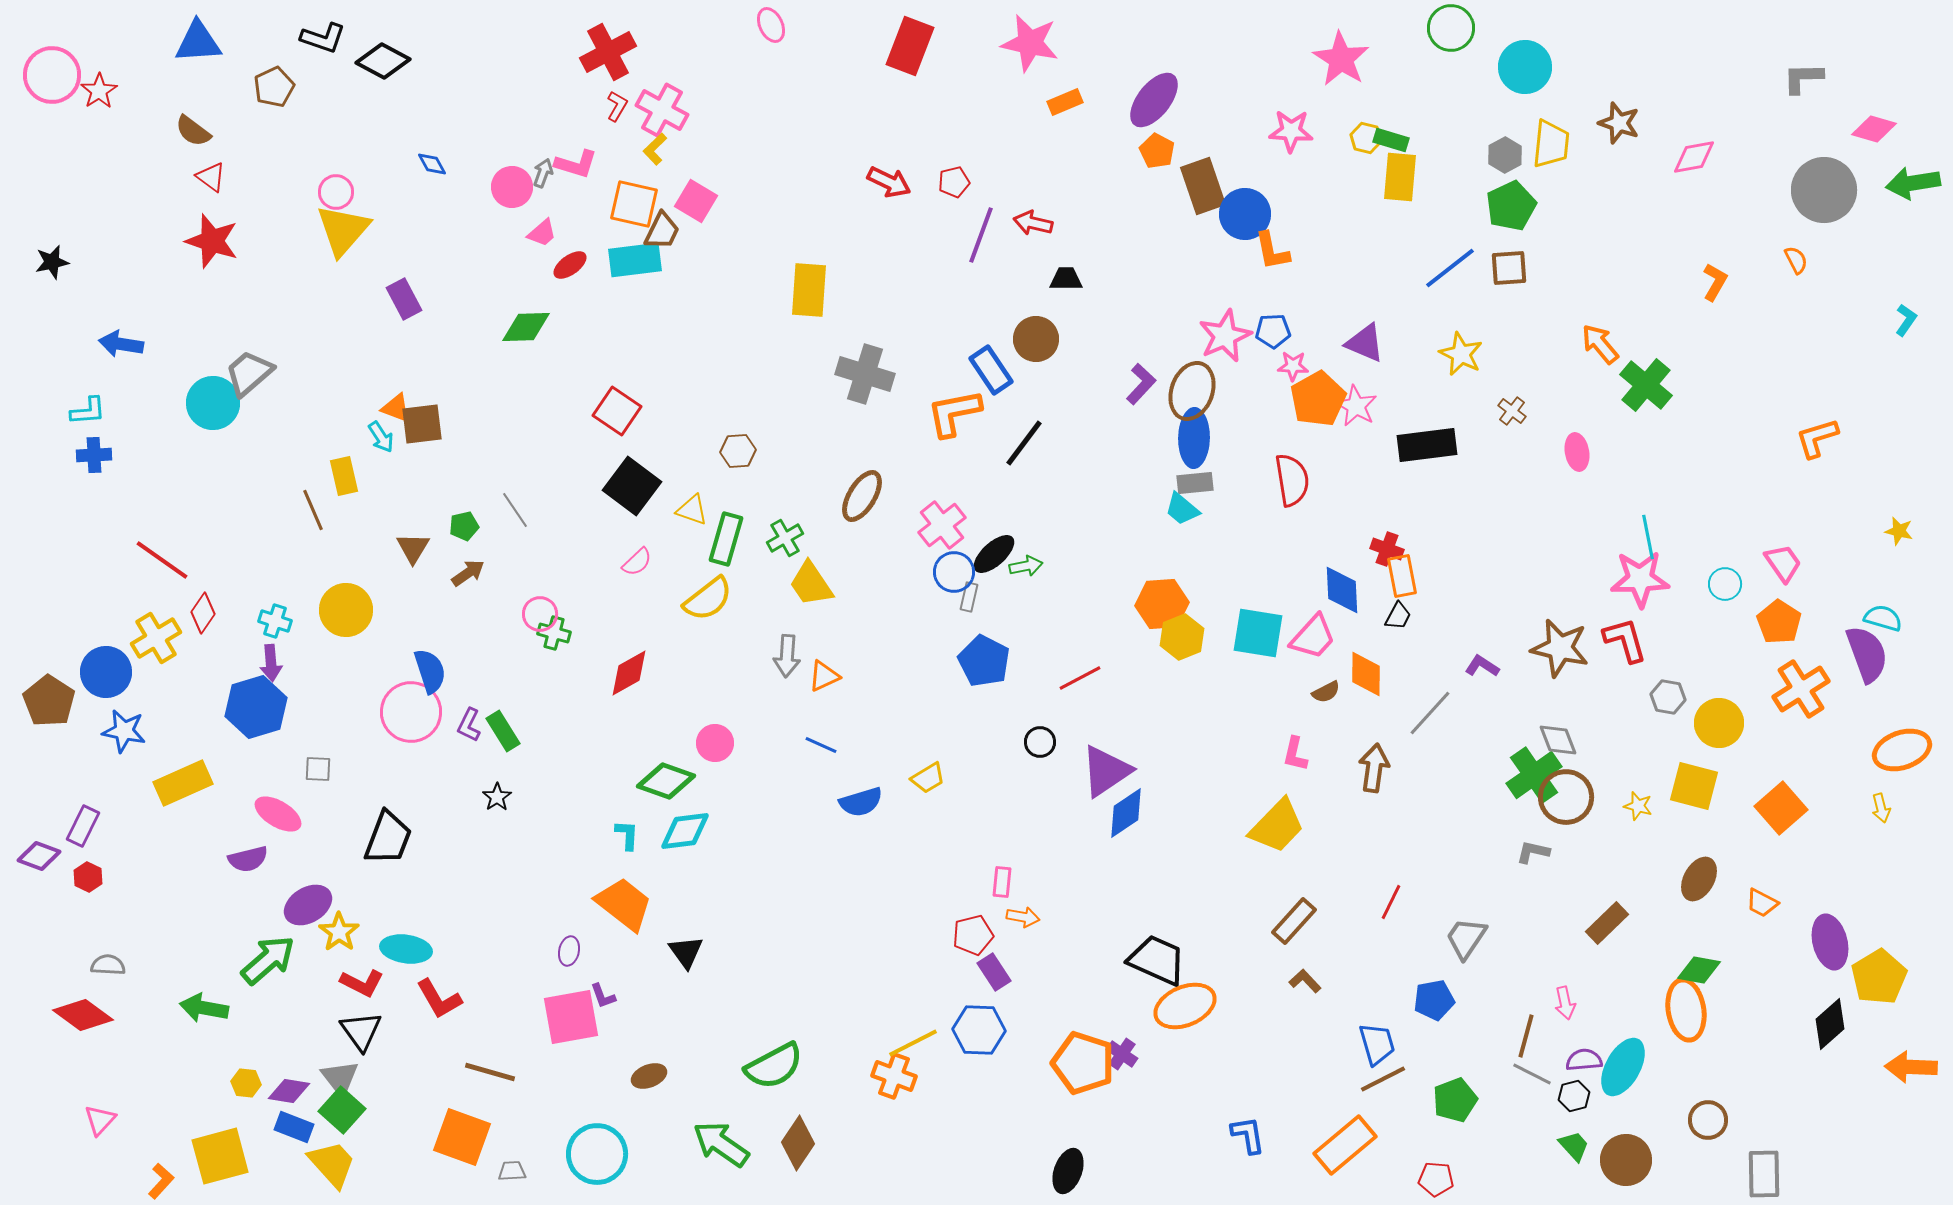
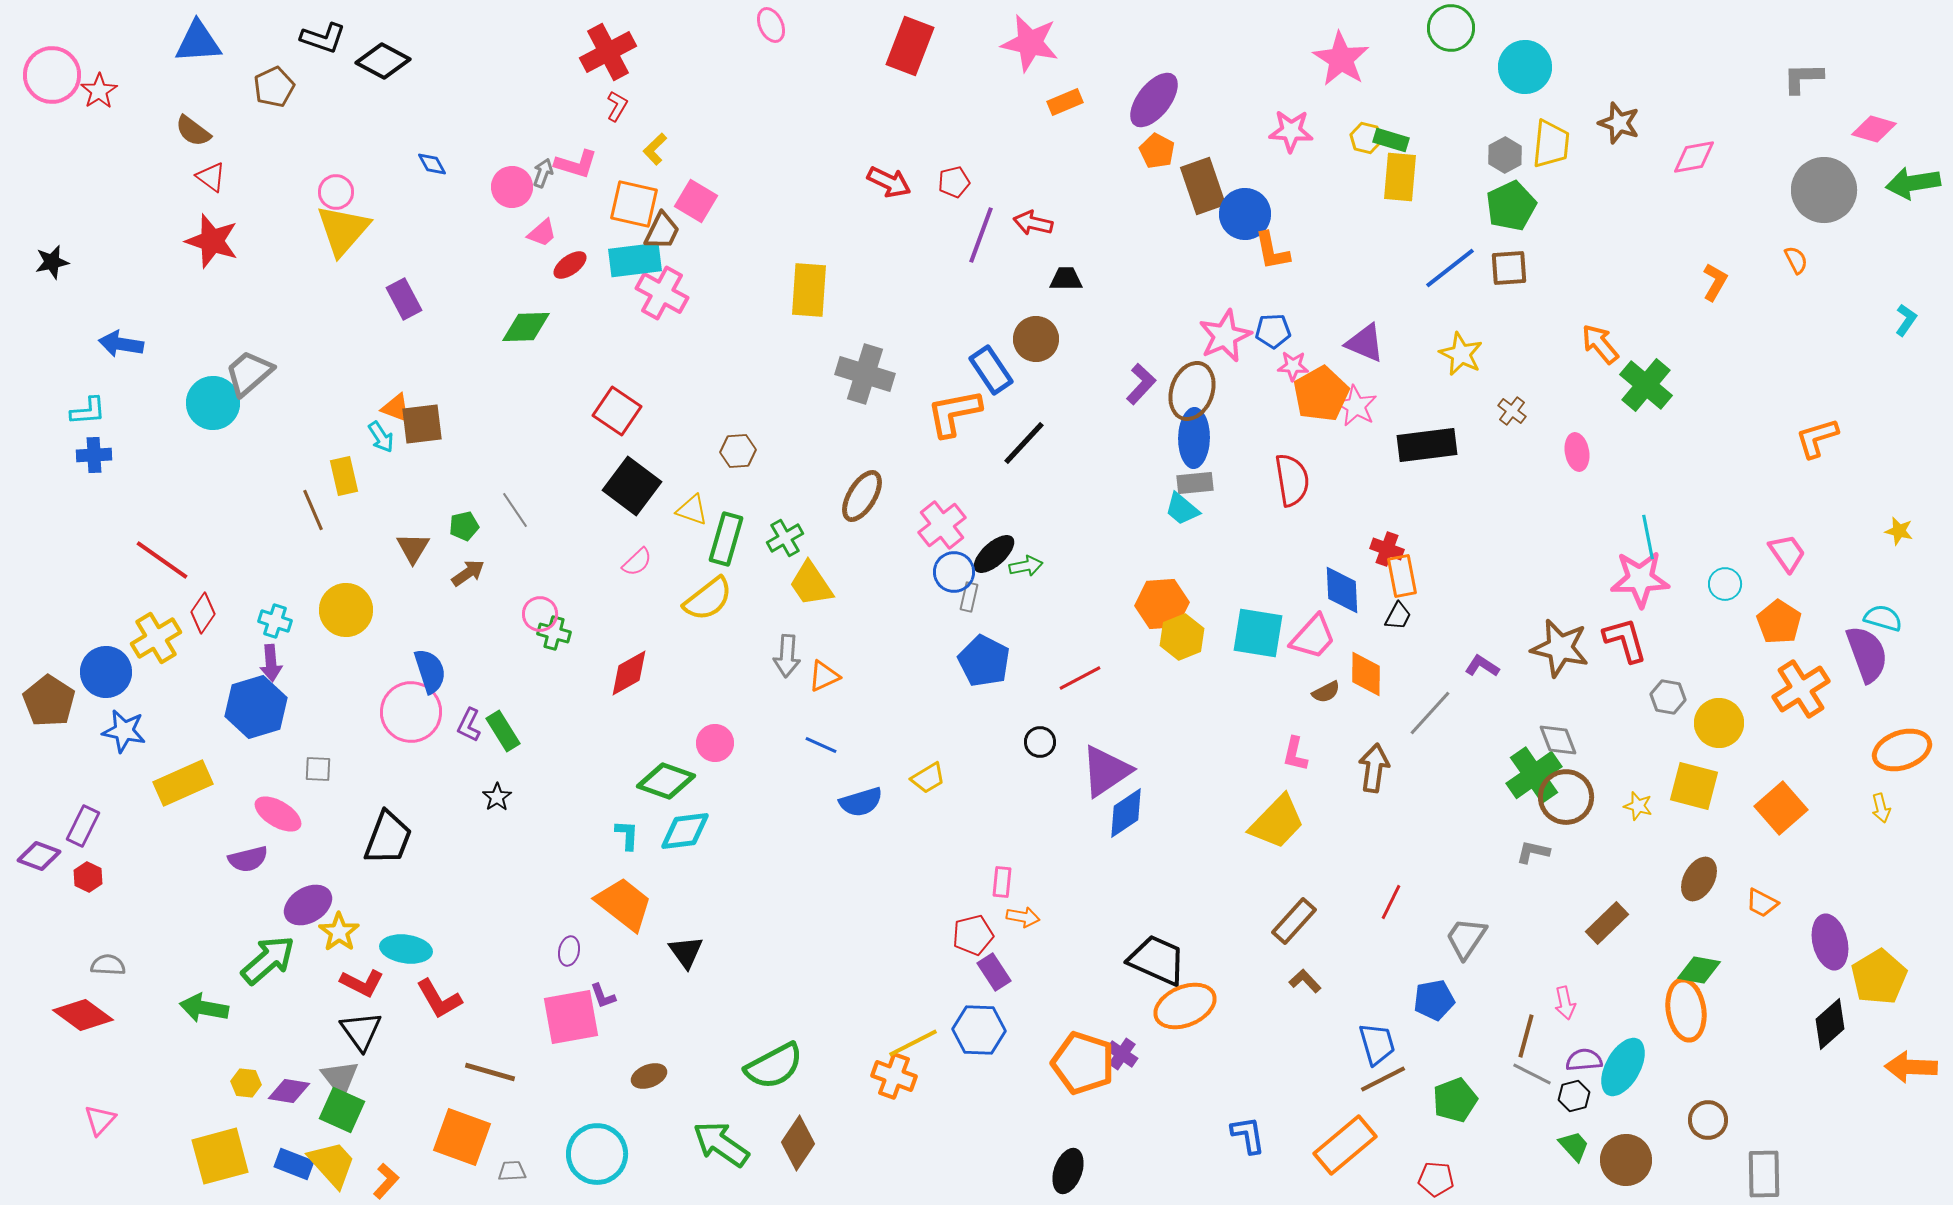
pink cross at (662, 110): moved 183 px down
orange pentagon at (1318, 399): moved 3 px right, 5 px up
black line at (1024, 443): rotated 6 degrees clockwise
pink trapezoid at (1783, 563): moved 4 px right, 10 px up
yellow trapezoid at (1277, 826): moved 4 px up
green square at (342, 1110): rotated 18 degrees counterclockwise
blue rectangle at (294, 1127): moved 37 px down
orange L-shape at (161, 1181): moved 225 px right
